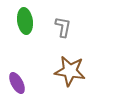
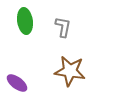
purple ellipse: rotated 25 degrees counterclockwise
